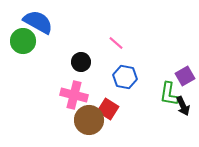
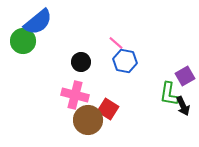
blue semicircle: rotated 112 degrees clockwise
blue hexagon: moved 16 px up
pink cross: moved 1 px right
brown circle: moved 1 px left
